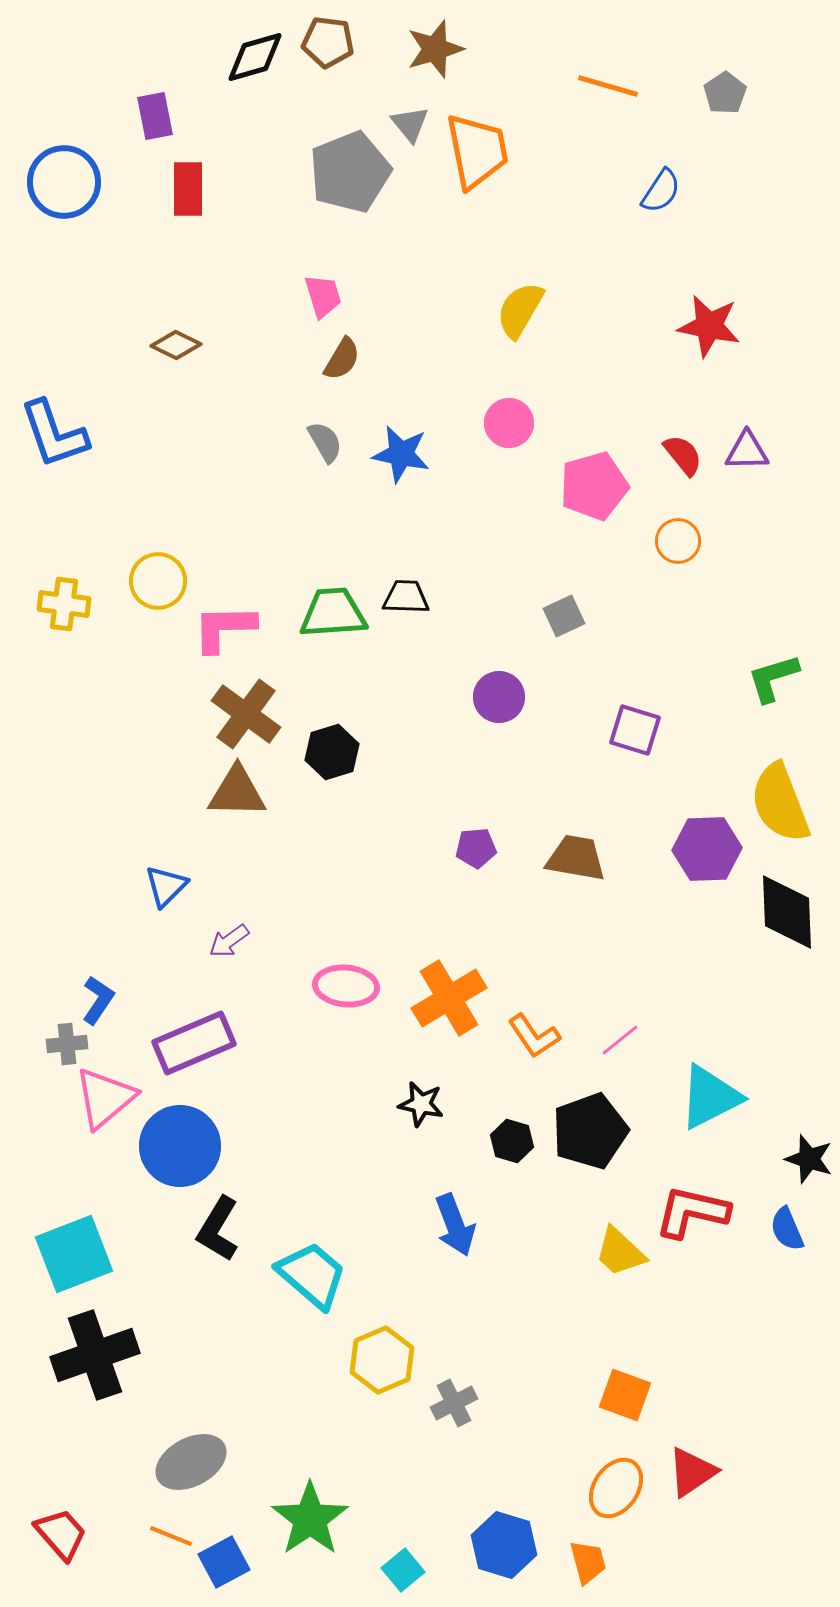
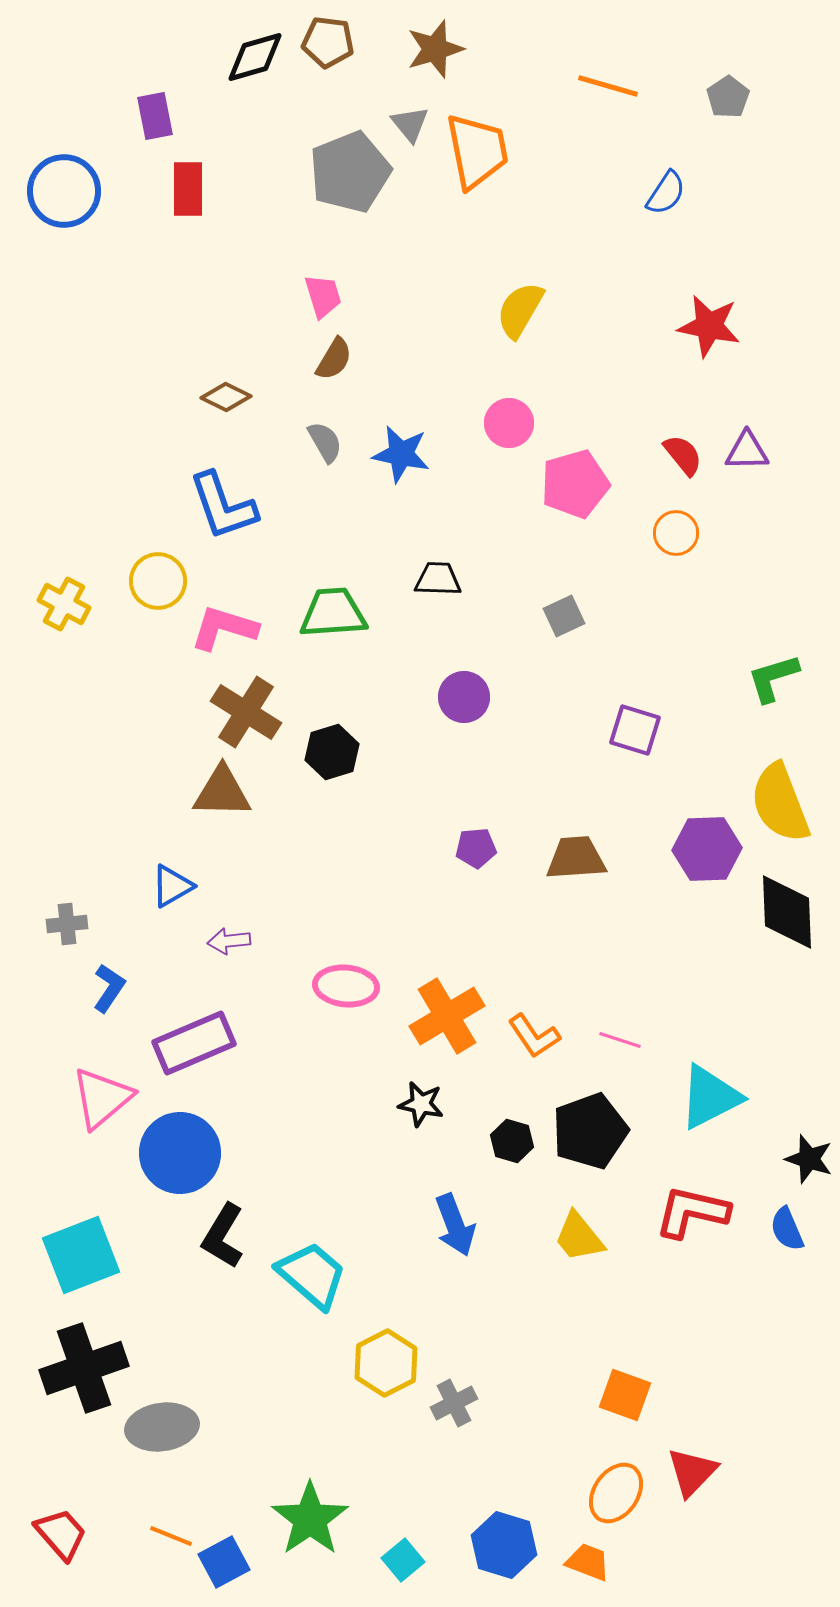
gray pentagon at (725, 93): moved 3 px right, 4 px down
blue circle at (64, 182): moved 9 px down
blue semicircle at (661, 191): moved 5 px right, 2 px down
brown diamond at (176, 345): moved 50 px right, 52 px down
brown semicircle at (342, 359): moved 8 px left
blue L-shape at (54, 434): moved 169 px right, 72 px down
pink pentagon at (594, 486): moved 19 px left, 2 px up
orange circle at (678, 541): moved 2 px left, 8 px up
black trapezoid at (406, 597): moved 32 px right, 18 px up
yellow cross at (64, 604): rotated 21 degrees clockwise
pink L-shape at (224, 628): rotated 18 degrees clockwise
purple circle at (499, 697): moved 35 px left
brown cross at (246, 714): moved 2 px up; rotated 4 degrees counterclockwise
brown triangle at (237, 792): moved 15 px left
brown trapezoid at (576, 858): rotated 14 degrees counterclockwise
blue triangle at (166, 886): moved 6 px right; rotated 15 degrees clockwise
purple arrow at (229, 941): rotated 30 degrees clockwise
orange cross at (449, 998): moved 2 px left, 18 px down
blue L-shape at (98, 1000): moved 11 px right, 12 px up
pink line at (620, 1040): rotated 57 degrees clockwise
gray cross at (67, 1044): moved 120 px up
pink triangle at (105, 1098): moved 3 px left
blue circle at (180, 1146): moved 7 px down
black L-shape at (218, 1229): moved 5 px right, 7 px down
yellow trapezoid at (620, 1252): moved 41 px left, 15 px up; rotated 8 degrees clockwise
cyan square at (74, 1254): moved 7 px right, 1 px down
black cross at (95, 1355): moved 11 px left, 13 px down
yellow hexagon at (382, 1360): moved 4 px right, 3 px down; rotated 4 degrees counterclockwise
gray ellipse at (191, 1462): moved 29 px left, 35 px up; rotated 20 degrees clockwise
red triangle at (692, 1472): rotated 12 degrees counterclockwise
orange ellipse at (616, 1488): moved 5 px down
orange trapezoid at (588, 1562): rotated 54 degrees counterclockwise
cyan square at (403, 1570): moved 10 px up
